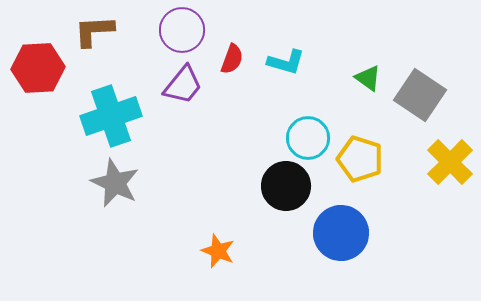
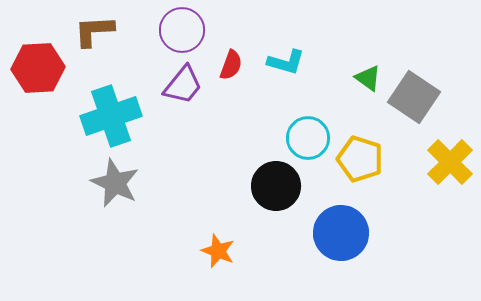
red semicircle: moved 1 px left, 6 px down
gray square: moved 6 px left, 2 px down
black circle: moved 10 px left
